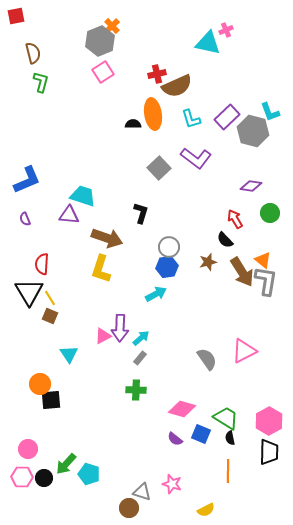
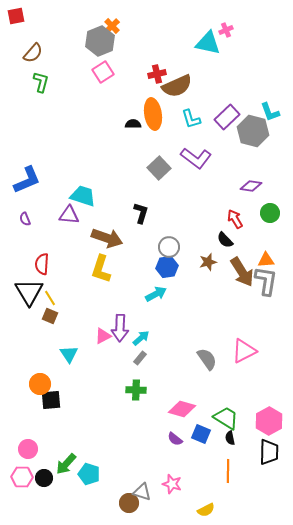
brown semicircle at (33, 53): rotated 55 degrees clockwise
orange triangle at (263, 260): moved 3 px right; rotated 42 degrees counterclockwise
brown circle at (129, 508): moved 5 px up
